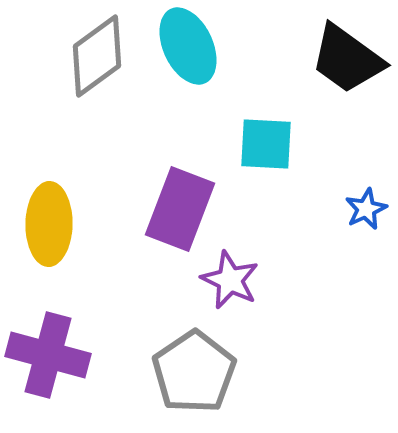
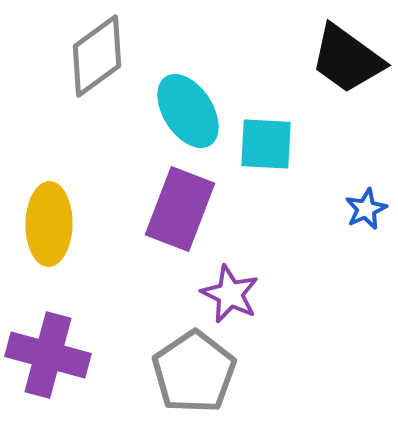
cyan ellipse: moved 65 px down; rotated 8 degrees counterclockwise
purple star: moved 14 px down
